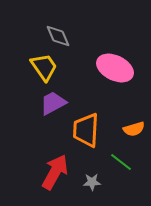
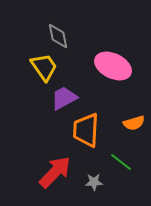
gray diamond: rotated 12 degrees clockwise
pink ellipse: moved 2 px left, 2 px up
purple trapezoid: moved 11 px right, 5 px up
orange semicircle: moved 6 px up
red arrow: rotated 15 degrees clockwise
gray star: moved 2 px right
